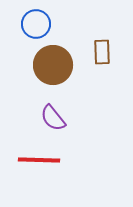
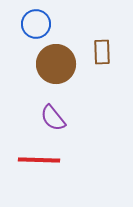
brown circle: moved 3 px right, 1 px up
